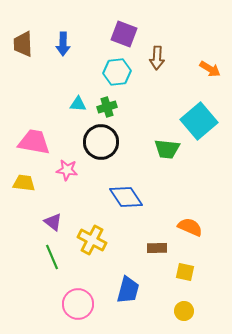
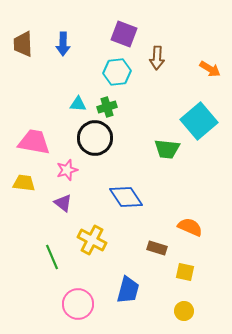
black circle: moved 6 px left, 4 px up
pink star: rotated 25 degrees counterclockwise
purple triangle: moved 10 px right, 19 px up
brown rectangle: rotated 18 degrees clockwise
